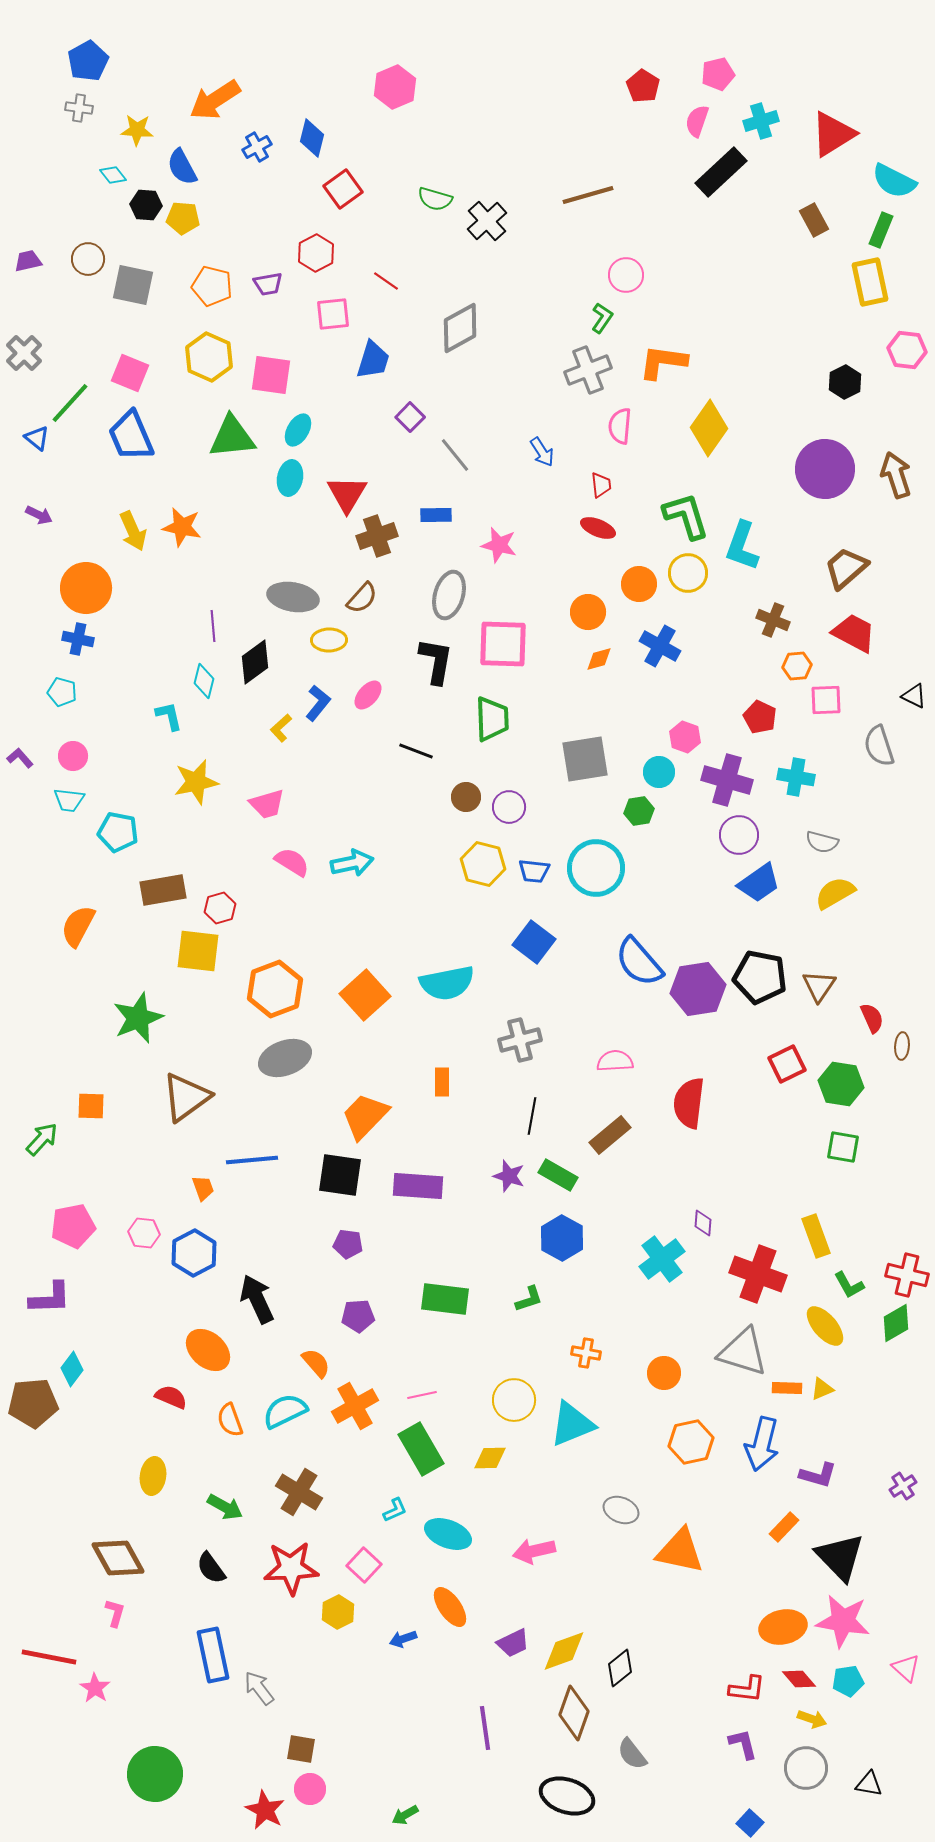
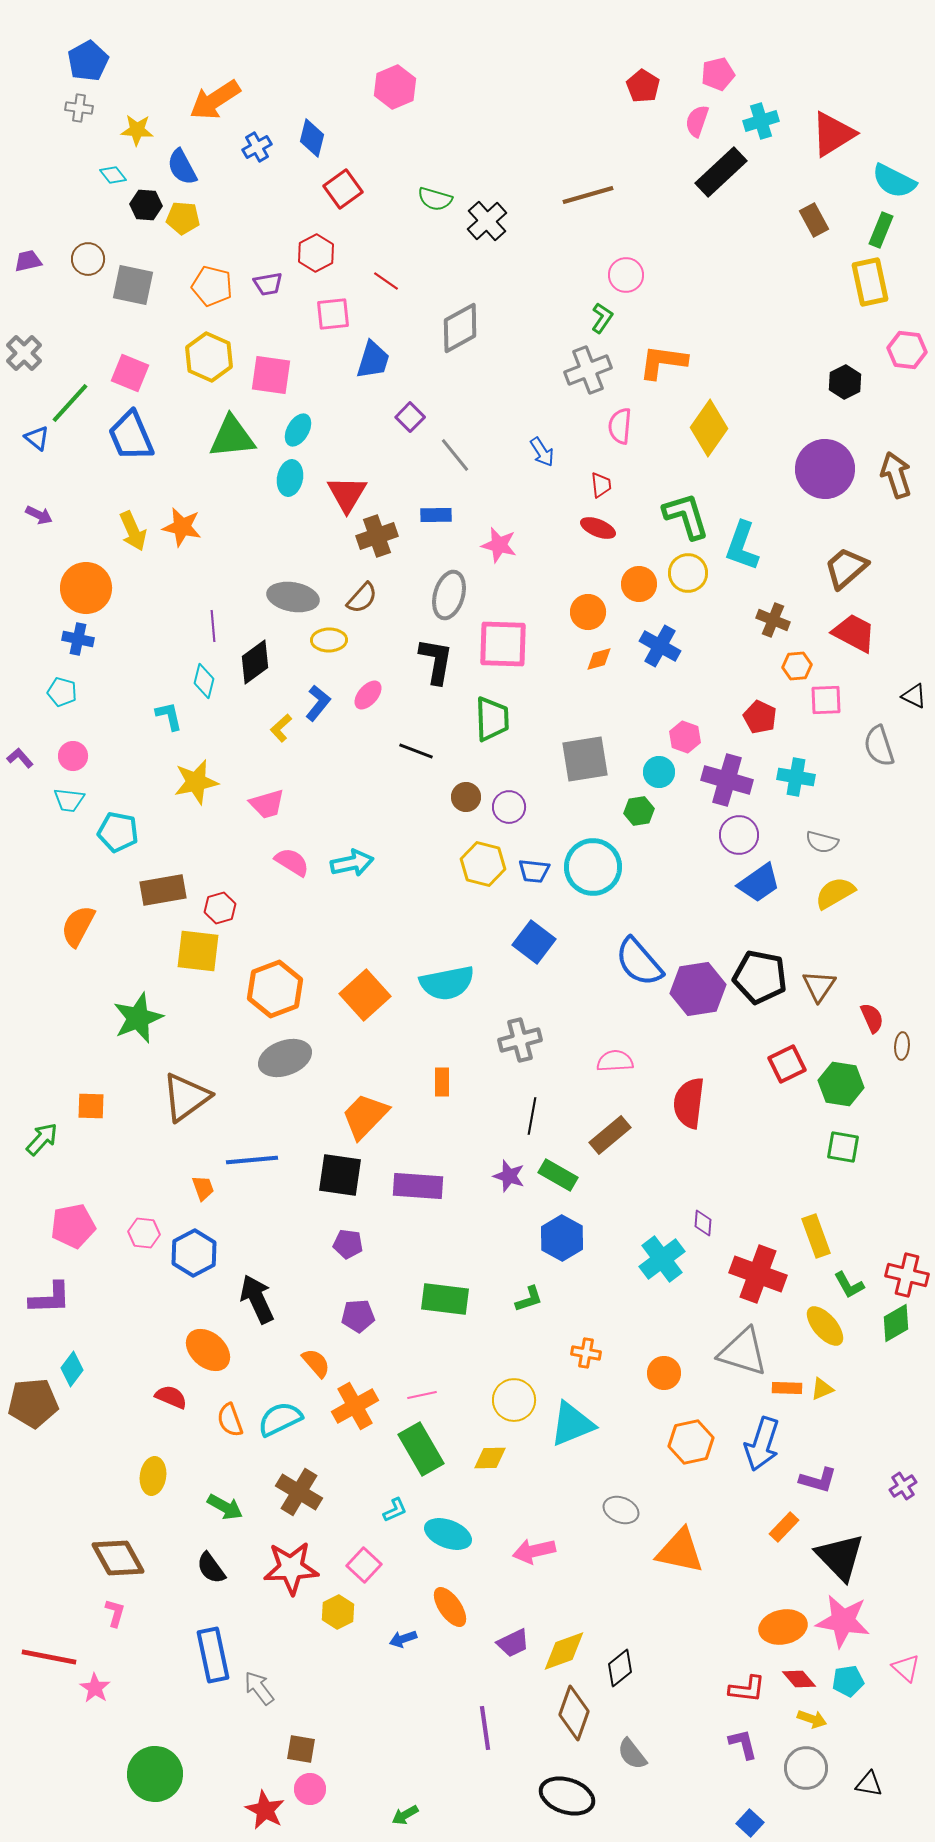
cyan circle at (596, 868): moved 3 px left, 1 px up
cyan semicircle at (285, 1411): moved 5 px left, 8 px down
blue arrow at (762, 1444): rotated 4 degrees clockwise
purple L-shape at (818, 1475): moved 5 px down
